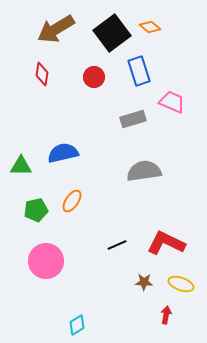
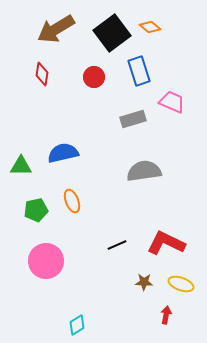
orange ellipse: rotated 55 degrees counterclockwise
